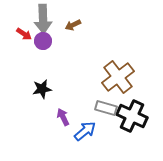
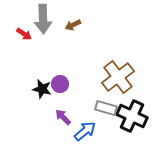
purple circle: moved 17 px right, 43 px down
black star: rotated 24 degrees clockwise
purple arrow: rotated 18 degrees counterclockwise
